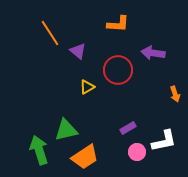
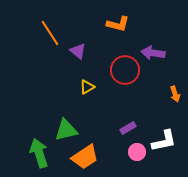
orange L-shape: rotated 10 degrees clockwise
red circle: moved 7 px right
green arrow: moved 3 px down
